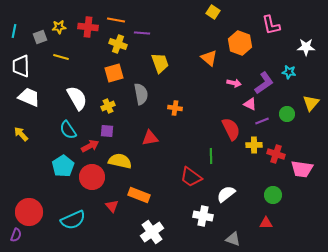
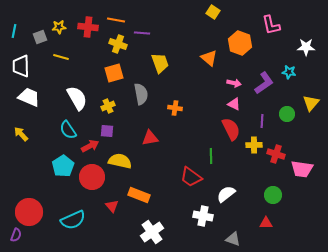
pink triangle at (250, 104): moved 16 px left
purple line at (262, 121): rotated 64 degrees counterclockwise
